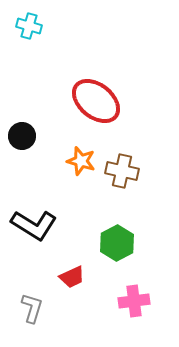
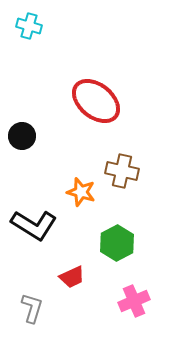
orange star: moved 31 px down
pink cross: rotated 16 degrees counterclockwise
